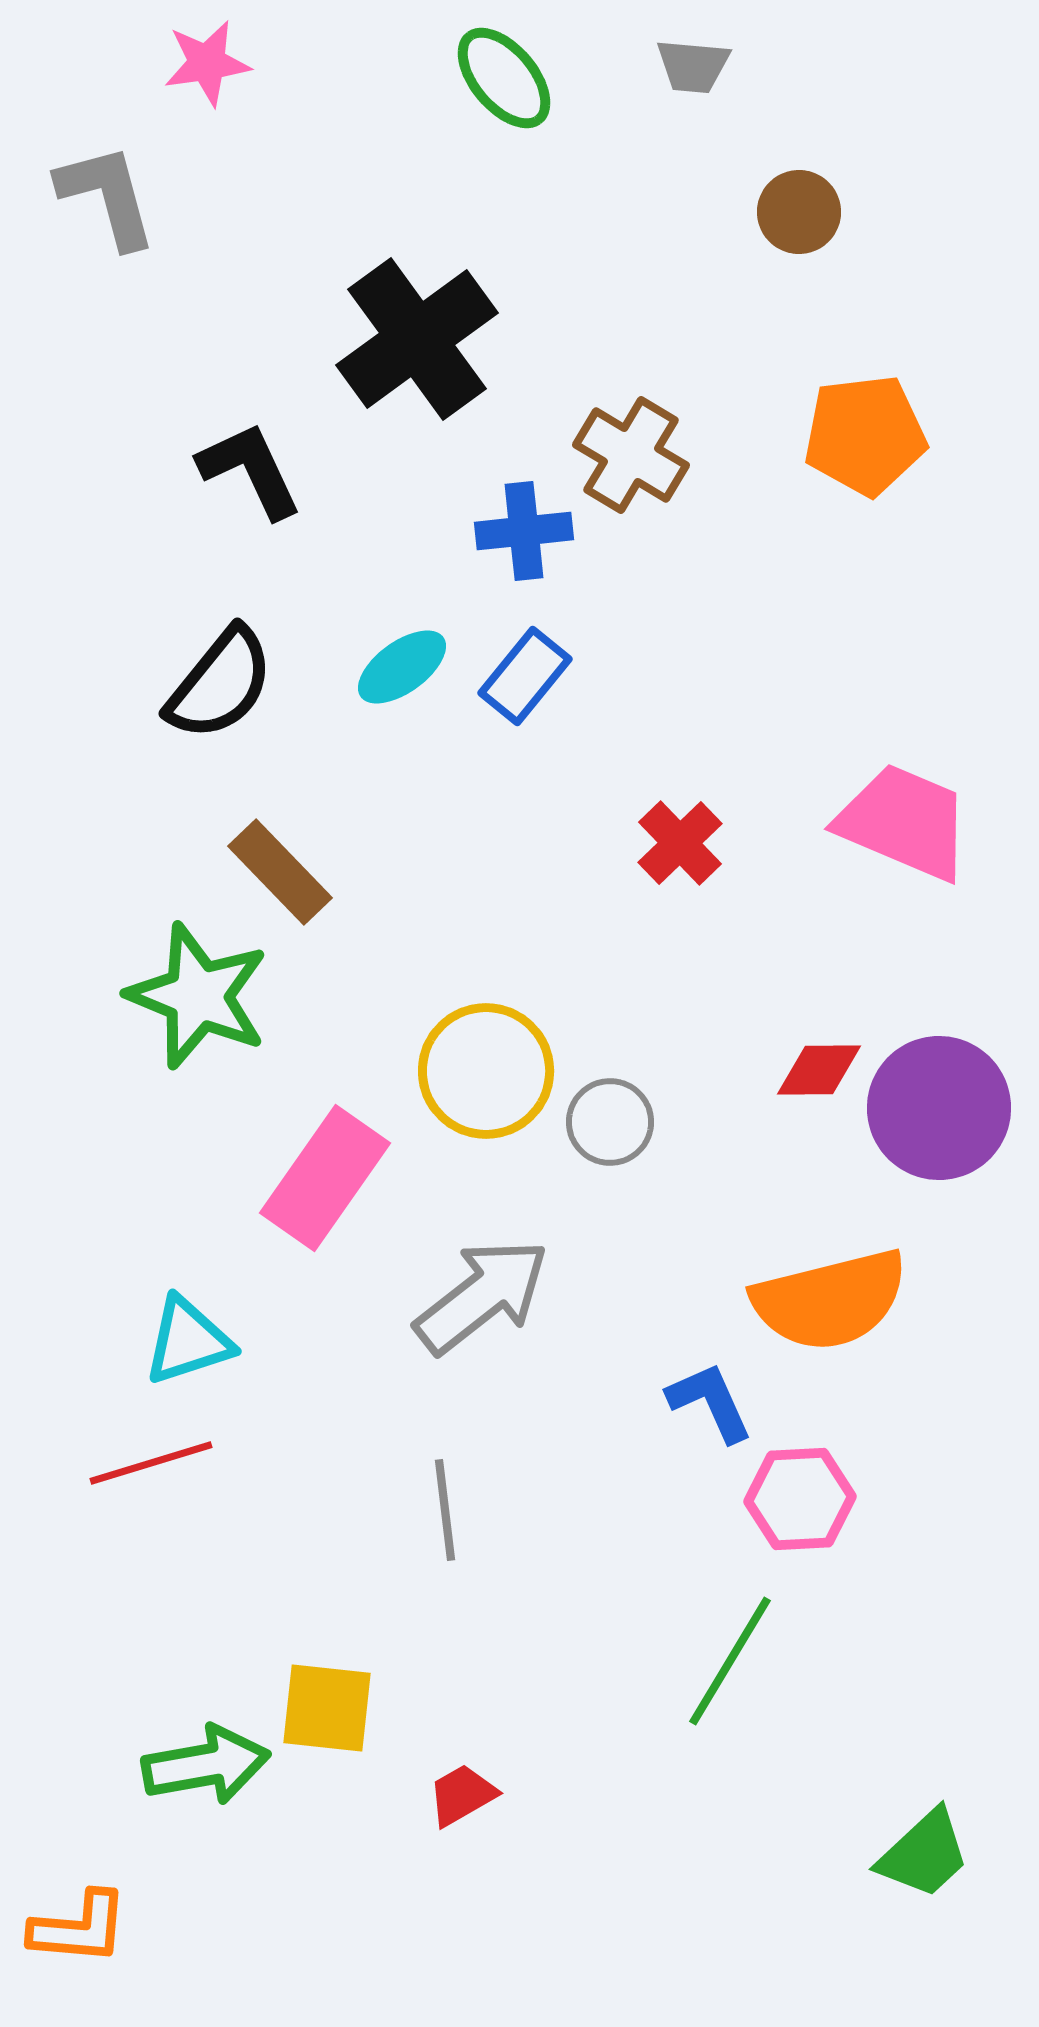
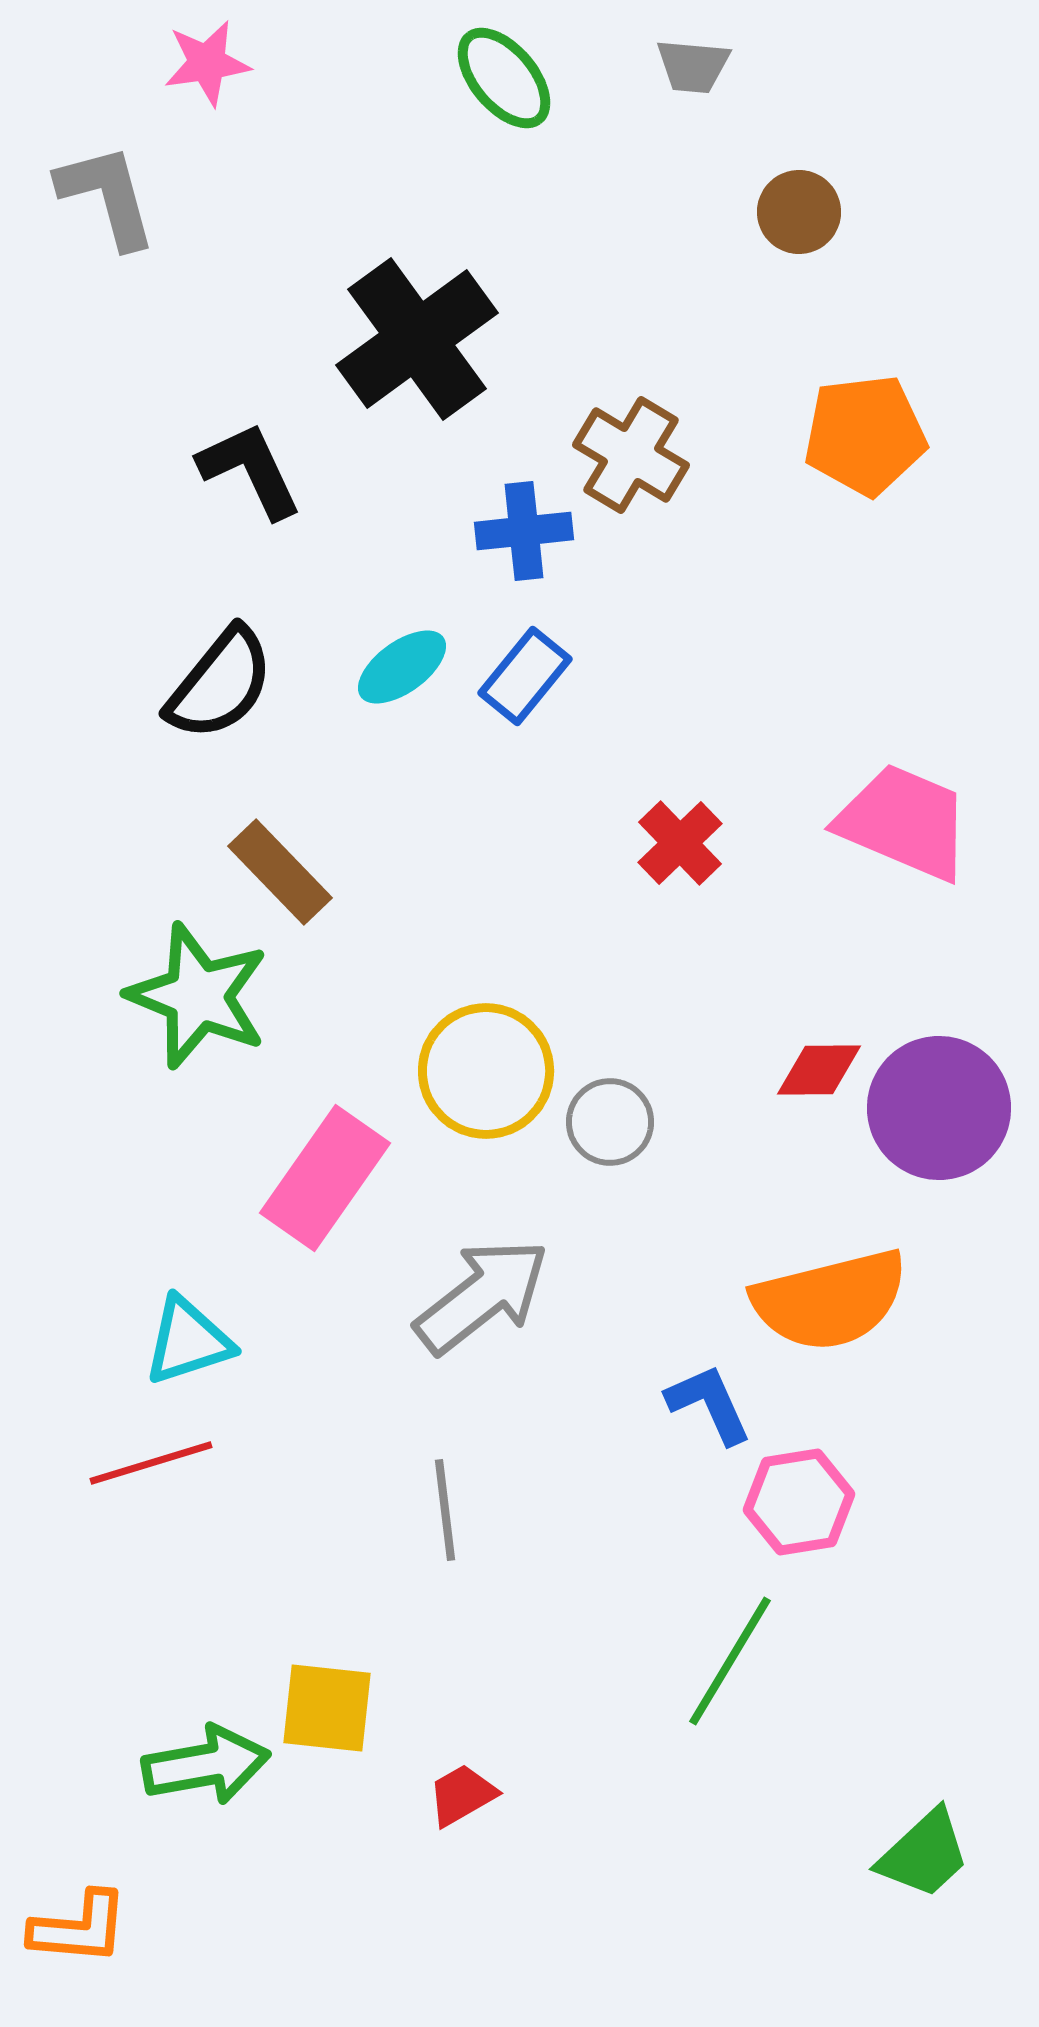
blue L-shape: moved 1 px left, 2 px down
pink hexagon: moved 1 px left, 3 px down; rotated 6 degrees counterclockwise
